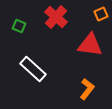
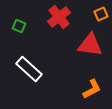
red cross: moved 3 px right; rotated 10 degrees clockwise
white rectangle: moved 4 px left
orange L-shape: moved 5 px right; rotated 25 degrees clockwise
